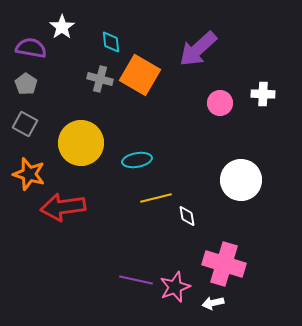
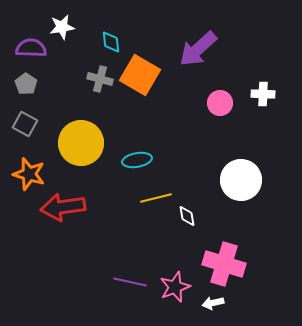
white star: rotated 25 degrees clockwise
purple semicircle: rotated 8 degrees counterclockwise
purple line: moved 6 px left, 2 px down
